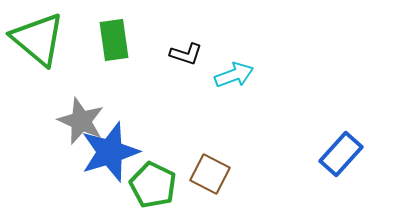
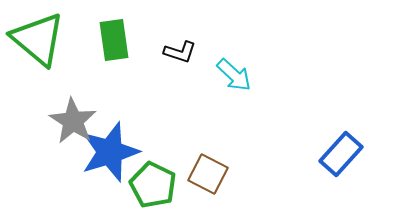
black L-shape: moved 6 px left, 2 px up
cyan arrow: rotated 63 degrees clockwise
gray star: moved 8 px left; rotated 9 degrees clockwise
brown square: moved 2 px left
